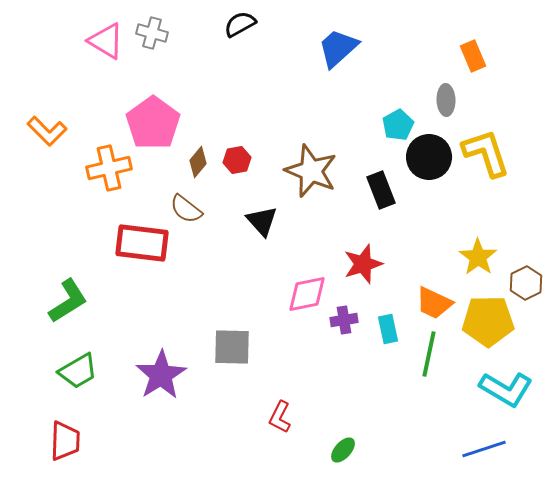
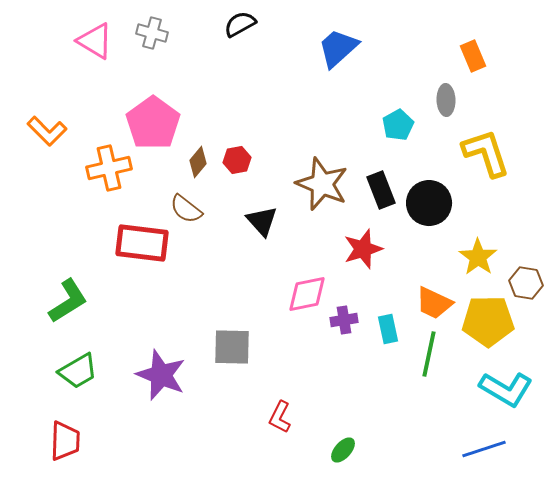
pink triangle: moved 11 px left
black circle: moved 46 px down
brown star: moved 11 px right, 13 px down
red star: moved 15 px up
brown hexagon: rotated 24 degrees counterclockwise
purple star: rotated 18 degrees counterclockwise
